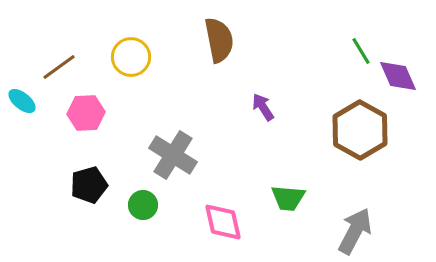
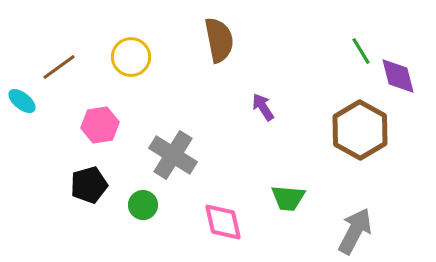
purple diamond: rotated 9 degrees clockwise
pink hexagon: moved 14 px right, 12 px down; rotated 6 degrees counterclockwise
